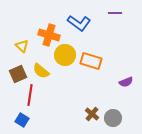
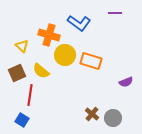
brown square: moved 1 px left, 1 px up
